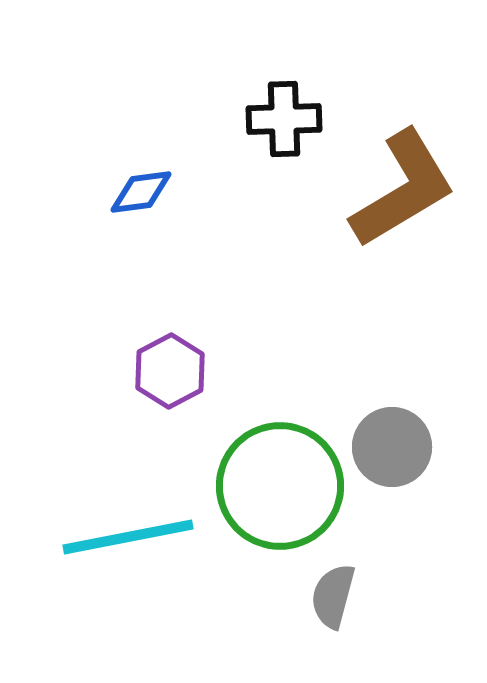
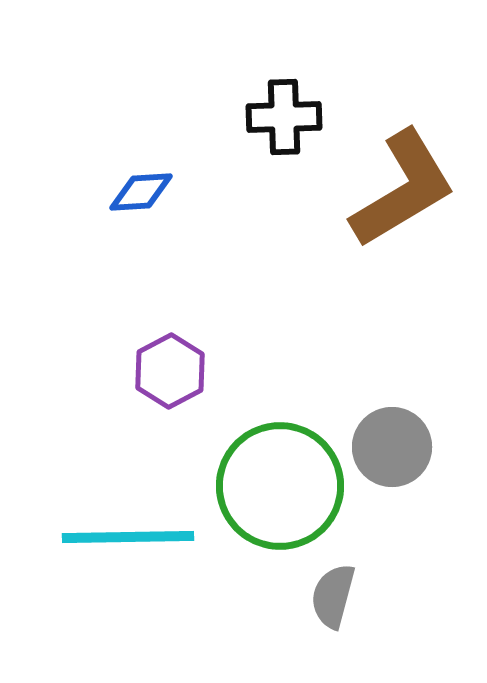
black cross: moved 2 px up
blue diamond: rotated 4 degrees clockwise
cyan line: rotated 10 degrees clockwise
